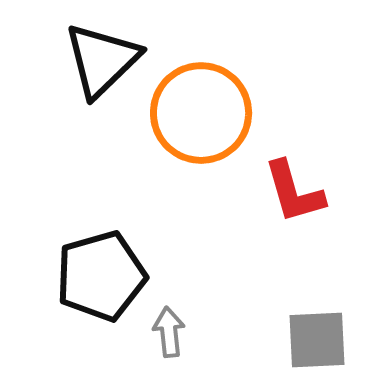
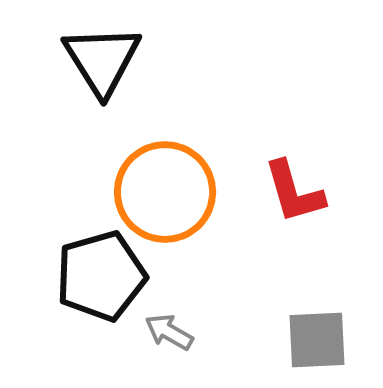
black triangle: rotated 18 degrees counterclockwise
orange circle: moved 36 px left, 79 px down
gray arrow: rotated 54 degrees counterclockwise
